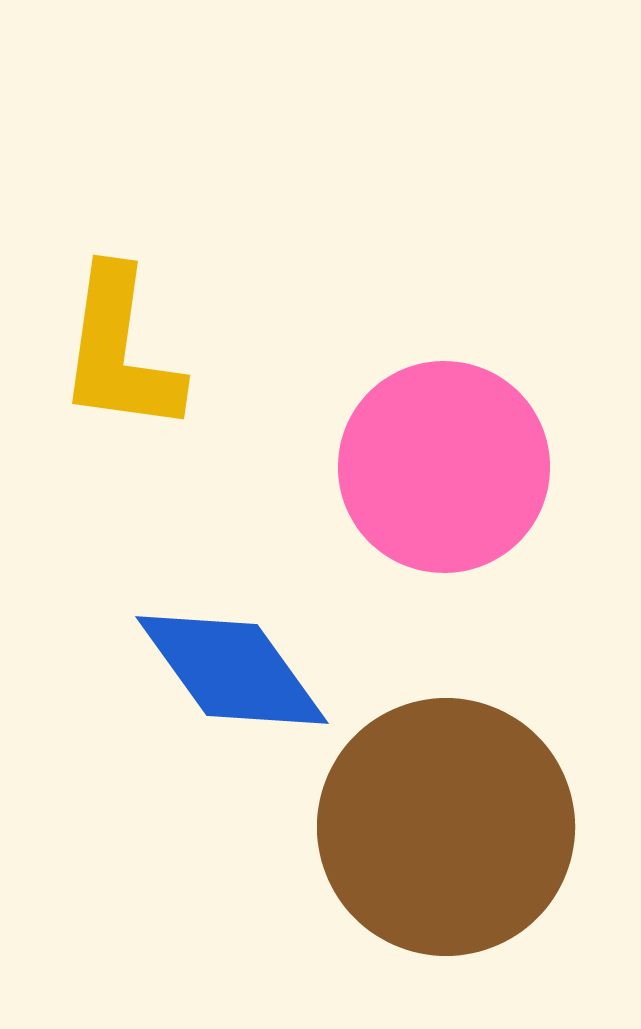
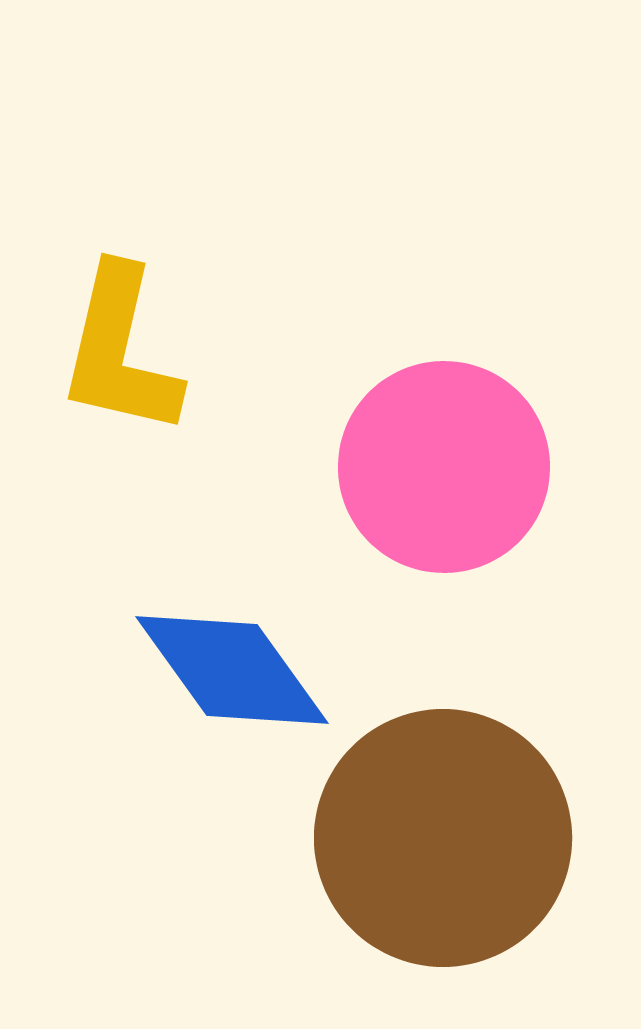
yellow L-shape: rotated 5 degrees clockwise
brown circle: moved 3 px left, 11 px down
